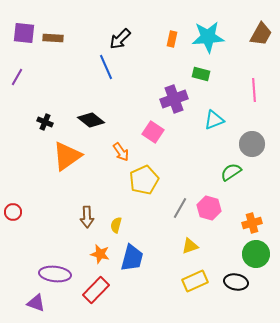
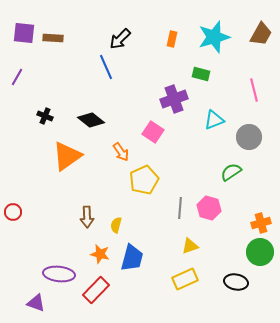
cyan star: moved 6 px right; rotated 12 degrees counterclockwise
pink line: rotated 10 degrees counterclockwise
black cross: moved 6 px up
gray circle: moved 3 px left, 7 px up
gray line: rotated 25 degrees counterclockwise
orange cross: moved 9 px right
green circle: moved 4 px right, 2 px up
purple ellipse: moved 4 px right
yellow rectangle: moved 10 px left, 2 px up
